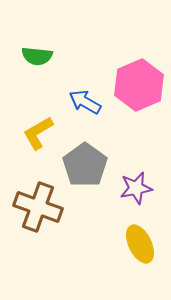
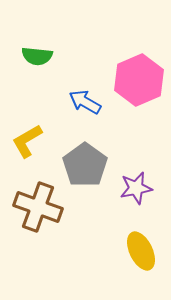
pink hexagon: moved 5 px up
yellow L-shape: moved 11 px left, 8 px down
yellow ellipse: moved 1 px right, 7 px down
